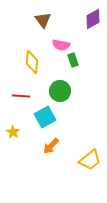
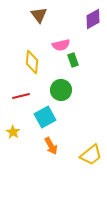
brown triangle: moved 4 px left, 5 px up
pink semicircle: rotated 24 degrees counterclockwise
green circle: moved 1 px right, 1 px up
red line: rotated 18 degrees counterclockwise
orange arrow: rotated 72 degrees counterclockwise
yellow trapezoid: moved 1 px right, 5 px up
